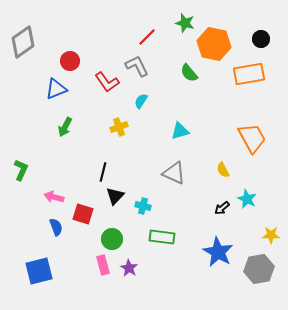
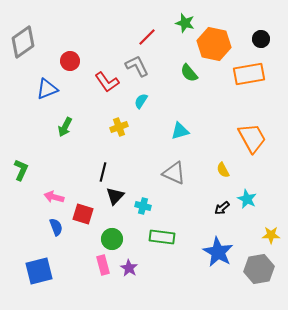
blue triangle: moved 9 px left
